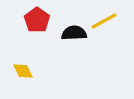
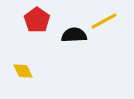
black semicircle: moved 2 px down
